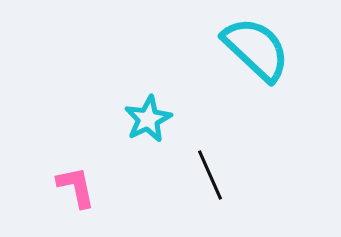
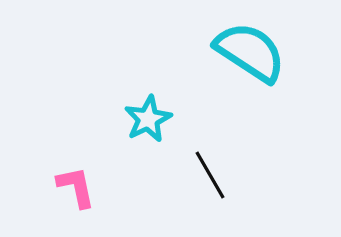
cyan semicircle: moved 6 px left, 3 px down; rotated 10 degrees counterclockwise
black line: rotated 6 degrees counterclockwise
